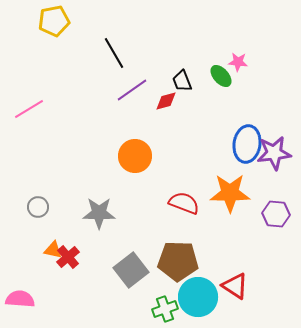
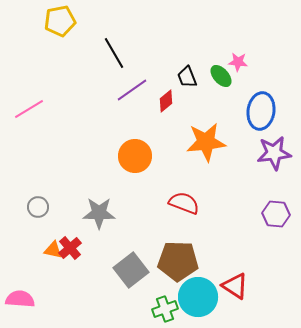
yellow pentagon: moved 6 px right
black trapezoid: moved 5 px right, 4 px up
red diamond: rotated 25 degrees counterclockwise
blue ellipse: moved 14 px right, 33 px up
orange star: moved 24 px left, 51 px up; rotated 6 degrees counterclockwise
red cross: moved 2 px right, 9 px up
